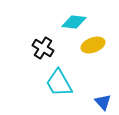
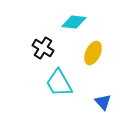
yellow ellipse: moved 8 px down; rotated 45 degrees counterclockwise
